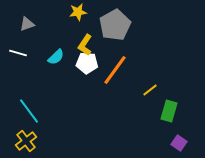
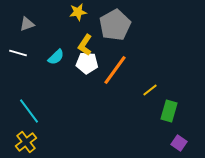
yellow cross: moved 1 px down
